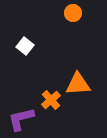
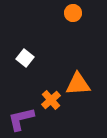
white square: moved 12 px down
